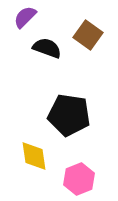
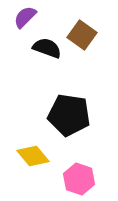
brown square: moved 6 px left
yellow diamond: moved 1 px left; rotated 32 degrees counterclockwise
pink hexagon: rotated 20 degrees counterclockwise
